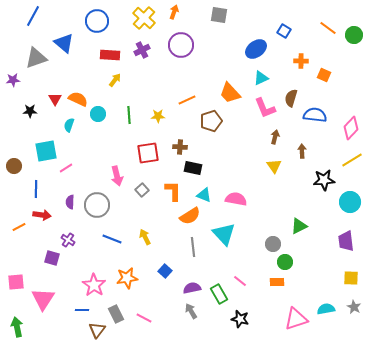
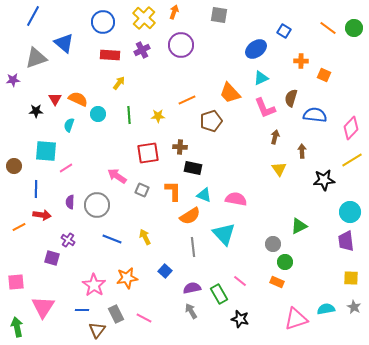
blue circle at (97, 21): moved 6 px right, 1 px down
green circle at (354, 35): moved 7 px up
yellow arrow at (115, 80): moved 4 px right, 3 px down
black star at (30, 111): moved 6 px right
cyan square at (46, 151): rotated 15 degrees clockwise
yellow triangle at (274, 166): moved 5 px right, 3 px down
pink arrow at (117, 176): rotated 138 degrees clockwise
gray square at (142, 190): rotated 24 degrees counterclockwise
cyan circle at (350, 202): moved 10 px down
orange rectangle at (277, 282): rotated 24 degrees clockwise
pink triangle at (43, 299): moved 8 px down
